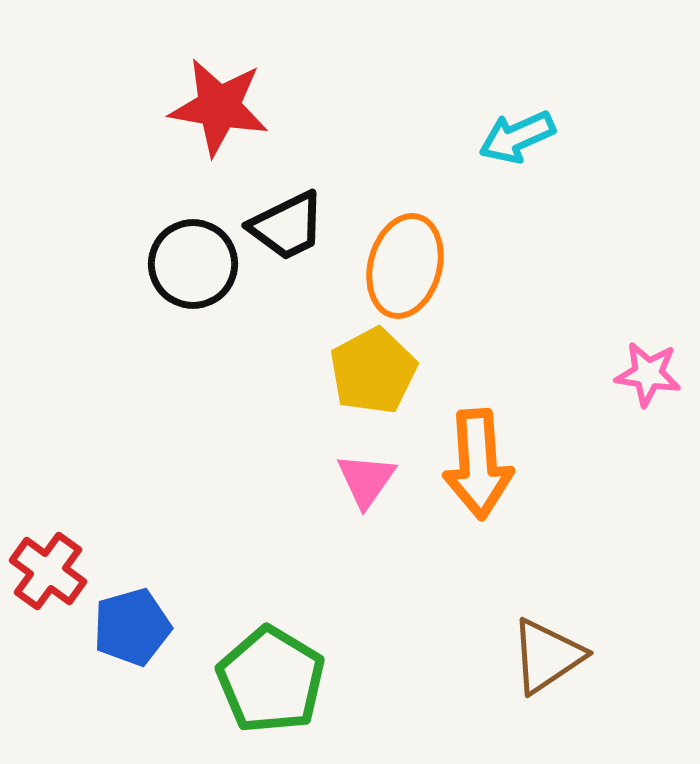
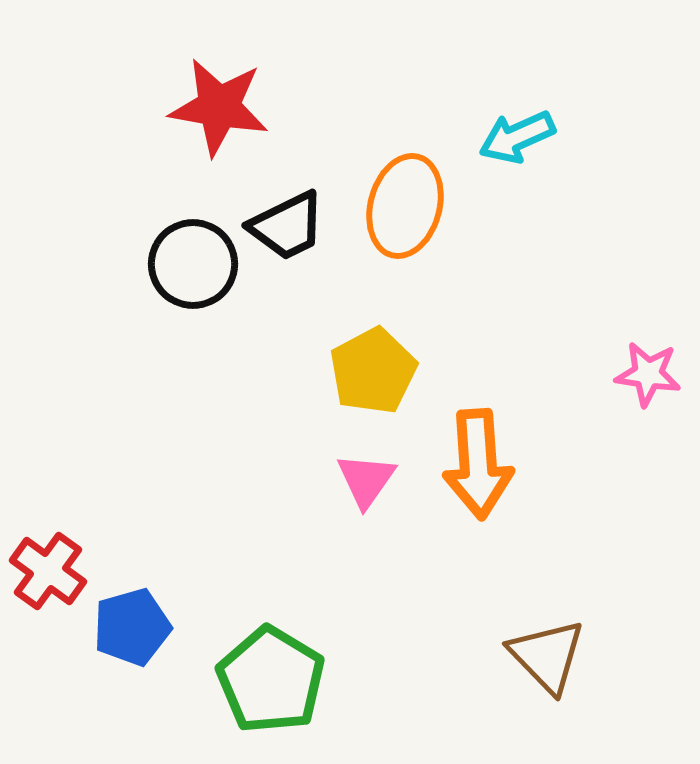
orange ellipse: moved 60 px up
brown triangle: rotated 40 degrees counterclockwise
